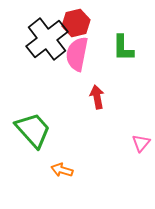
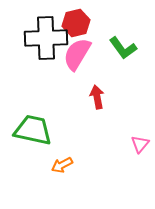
black cross: moved 1 px left, 1 px up; rotated 36 degrees clockwise
green L-shape: rotated 36 degrees counterclockwise
pink semicircle: rotated 20 degrees clockwise
green trapezoid: rotated 36 degrees counterclockwise
pink triangle: moved 1 px left, 1 px down
orange arrow: moved 5 px up; rotated 45 degrees counterclockwise
